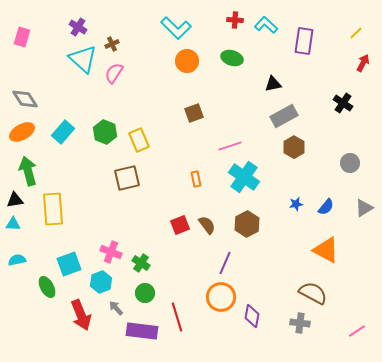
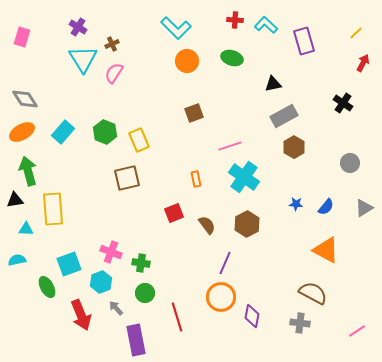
purple rectangle at (304, 41): rotated 24 degrees counterclockwise
cyan triangle at (83, 59): rotated 16 degrees clockwise
blue star at (296, 204): rotated 16 degrees clockwise
cyan triangle at (13, 224): moved 13 px right, 5 px down
red square at (180, 225): moved 6 px left, 12 px up
green cross at (141, 263): rotated 24 degrees counterclockwise
purple rectangle at (142, 331): moved 6 px left, 9 px down; rotated 72 degrees clockwise
